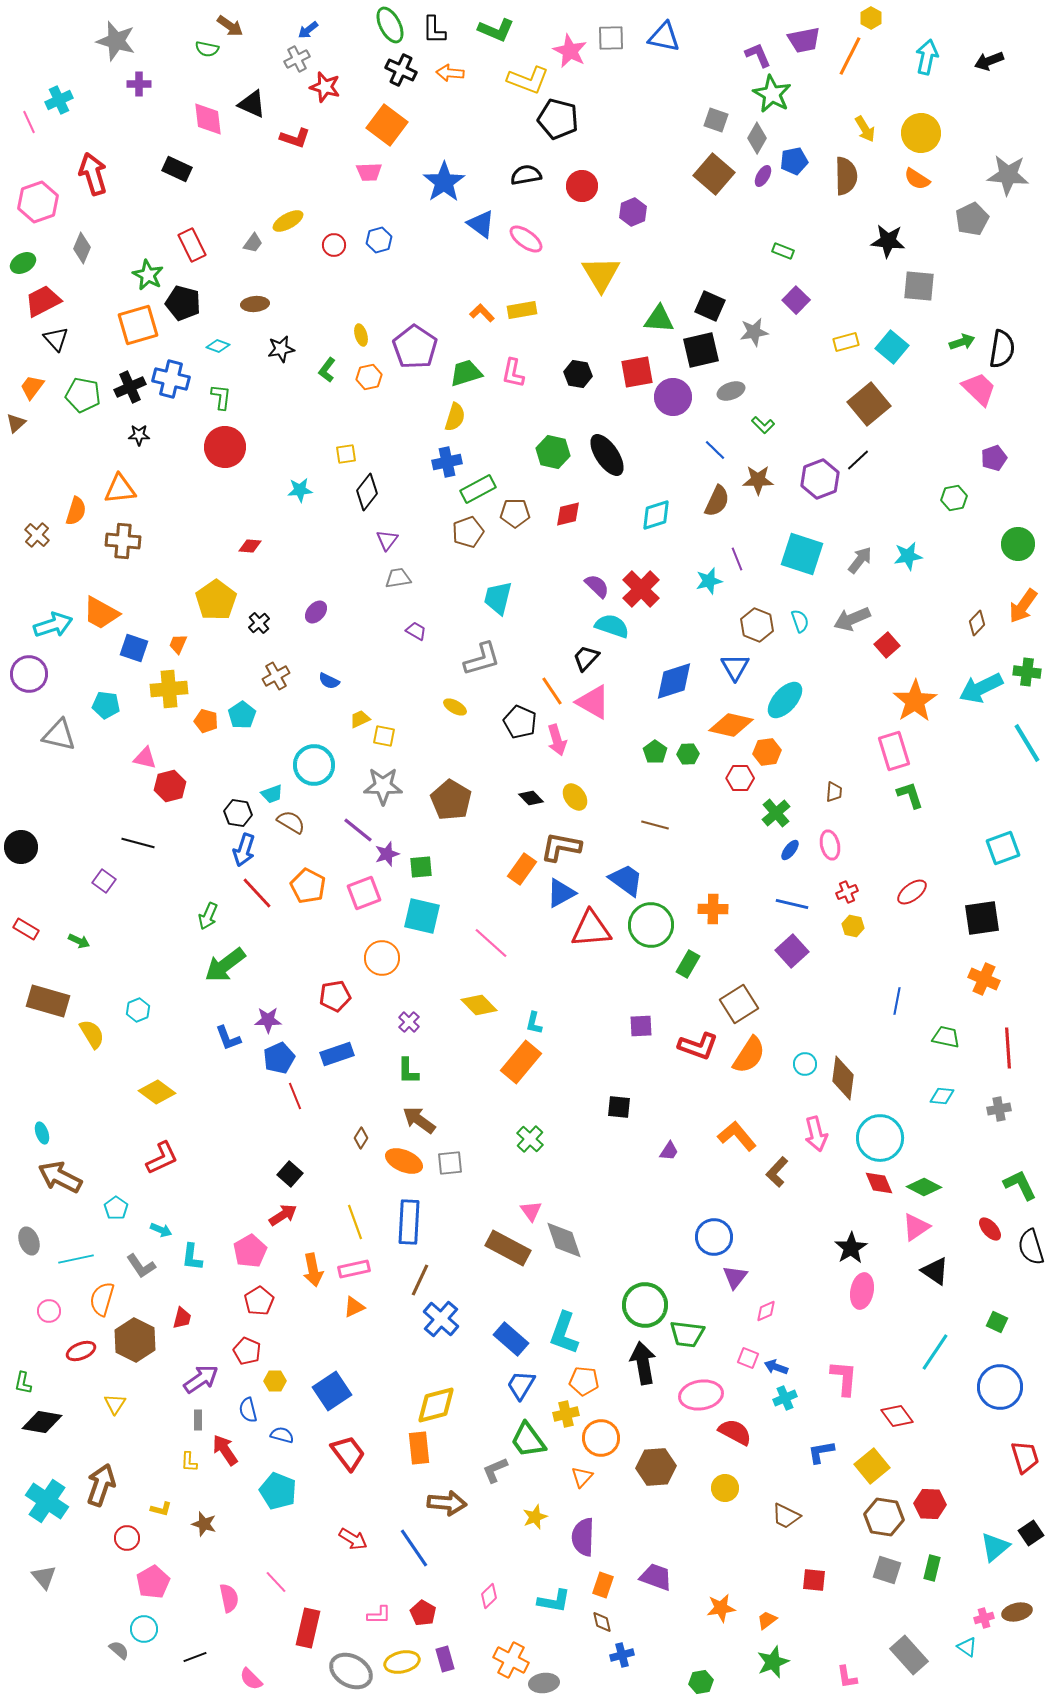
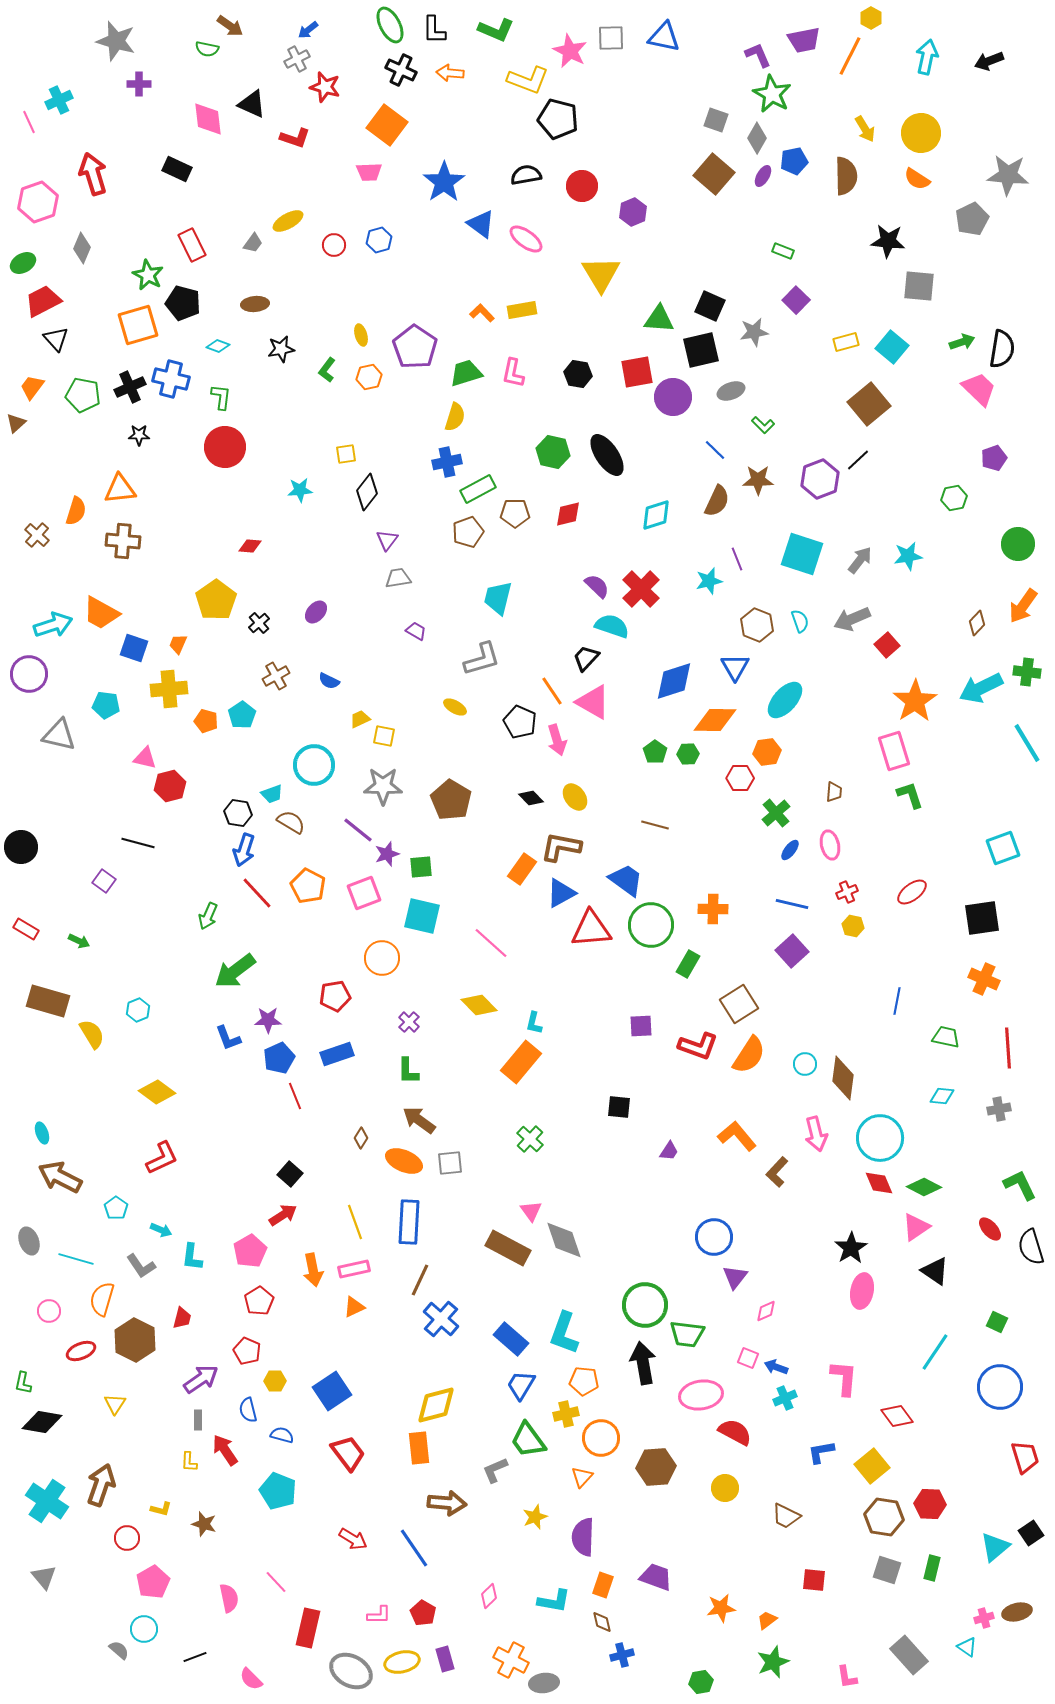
orange diamond at (731, 725): moved 16 px left, 5 px up; rotated 12 degrees counterclockwise
green arrow at (225, 965): moved 10 px right, 6 px down
cyan line at (76, 1259): rotated 28 degrees clockwise
